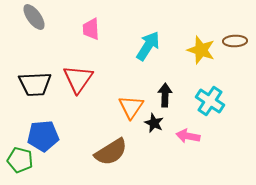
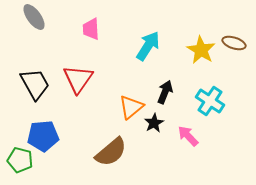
brown ellipse: moved 1 px left, 2 px down; rotated 20 degrees clockwise
yellow star: rotated 12 degrees clockwise
black trapezoid: rotated 116 degrees counterclockwise
black arrow: moved 3 px up; rotated 20 degrees clockwise
orange triangle: rotated 16 degrees clockwise
black star: rotated 18 degrees clockwise
pink arrow: rotated 35 degrees clockwise
brown semicircle: rotated 8 degrees counterclockwise
